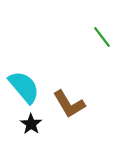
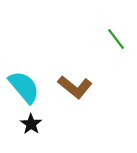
green line: moved 14 px right, 2 px down
brown L-shape: moved 6 px right, 17 px up; rotated 20 degrees counterclockwise
